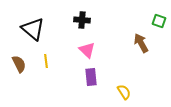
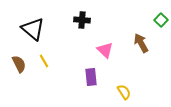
green square: moved 2 px right, 1 px up; rotated 24 degrees clockwise
pink triangle: moved 18 px right
yellow line: moved 2 px left; rotated 24 degrees counterclockwise
